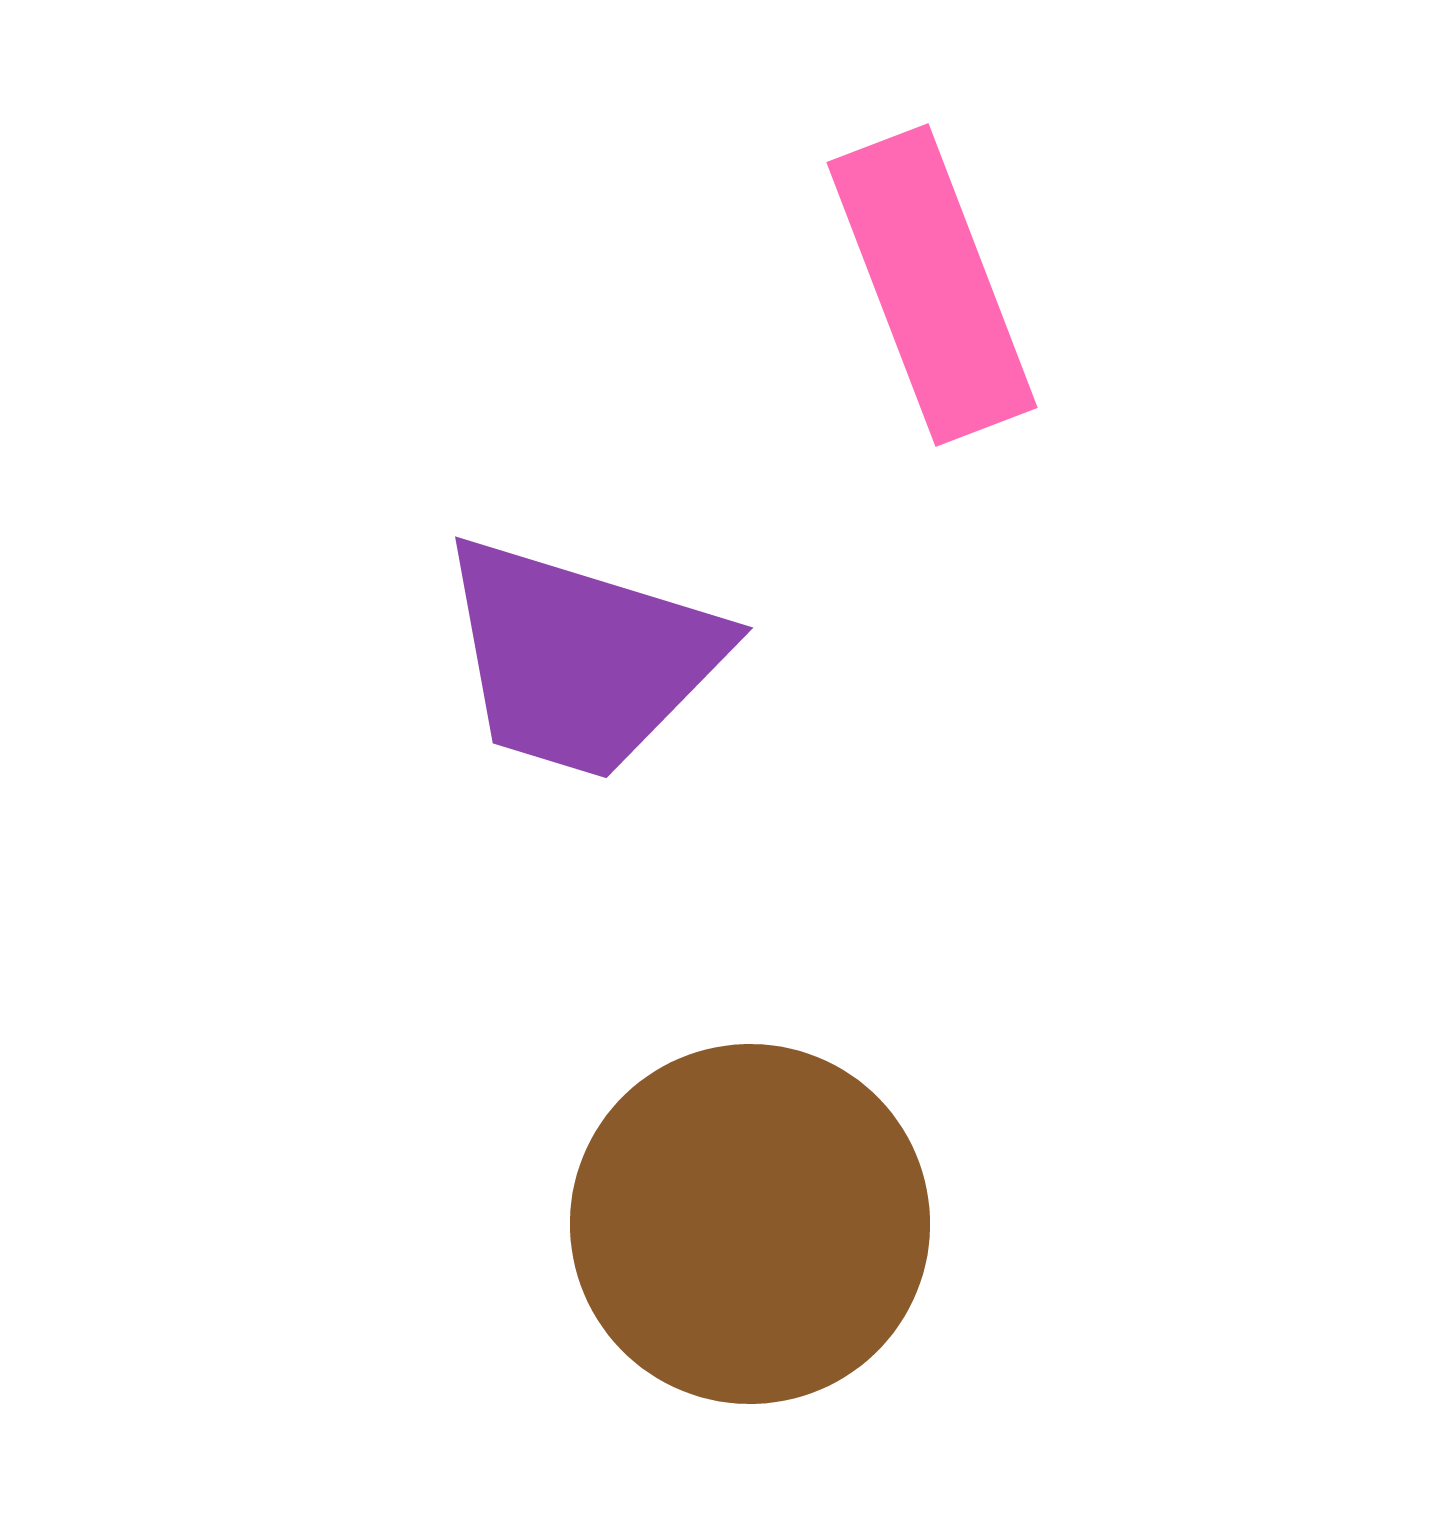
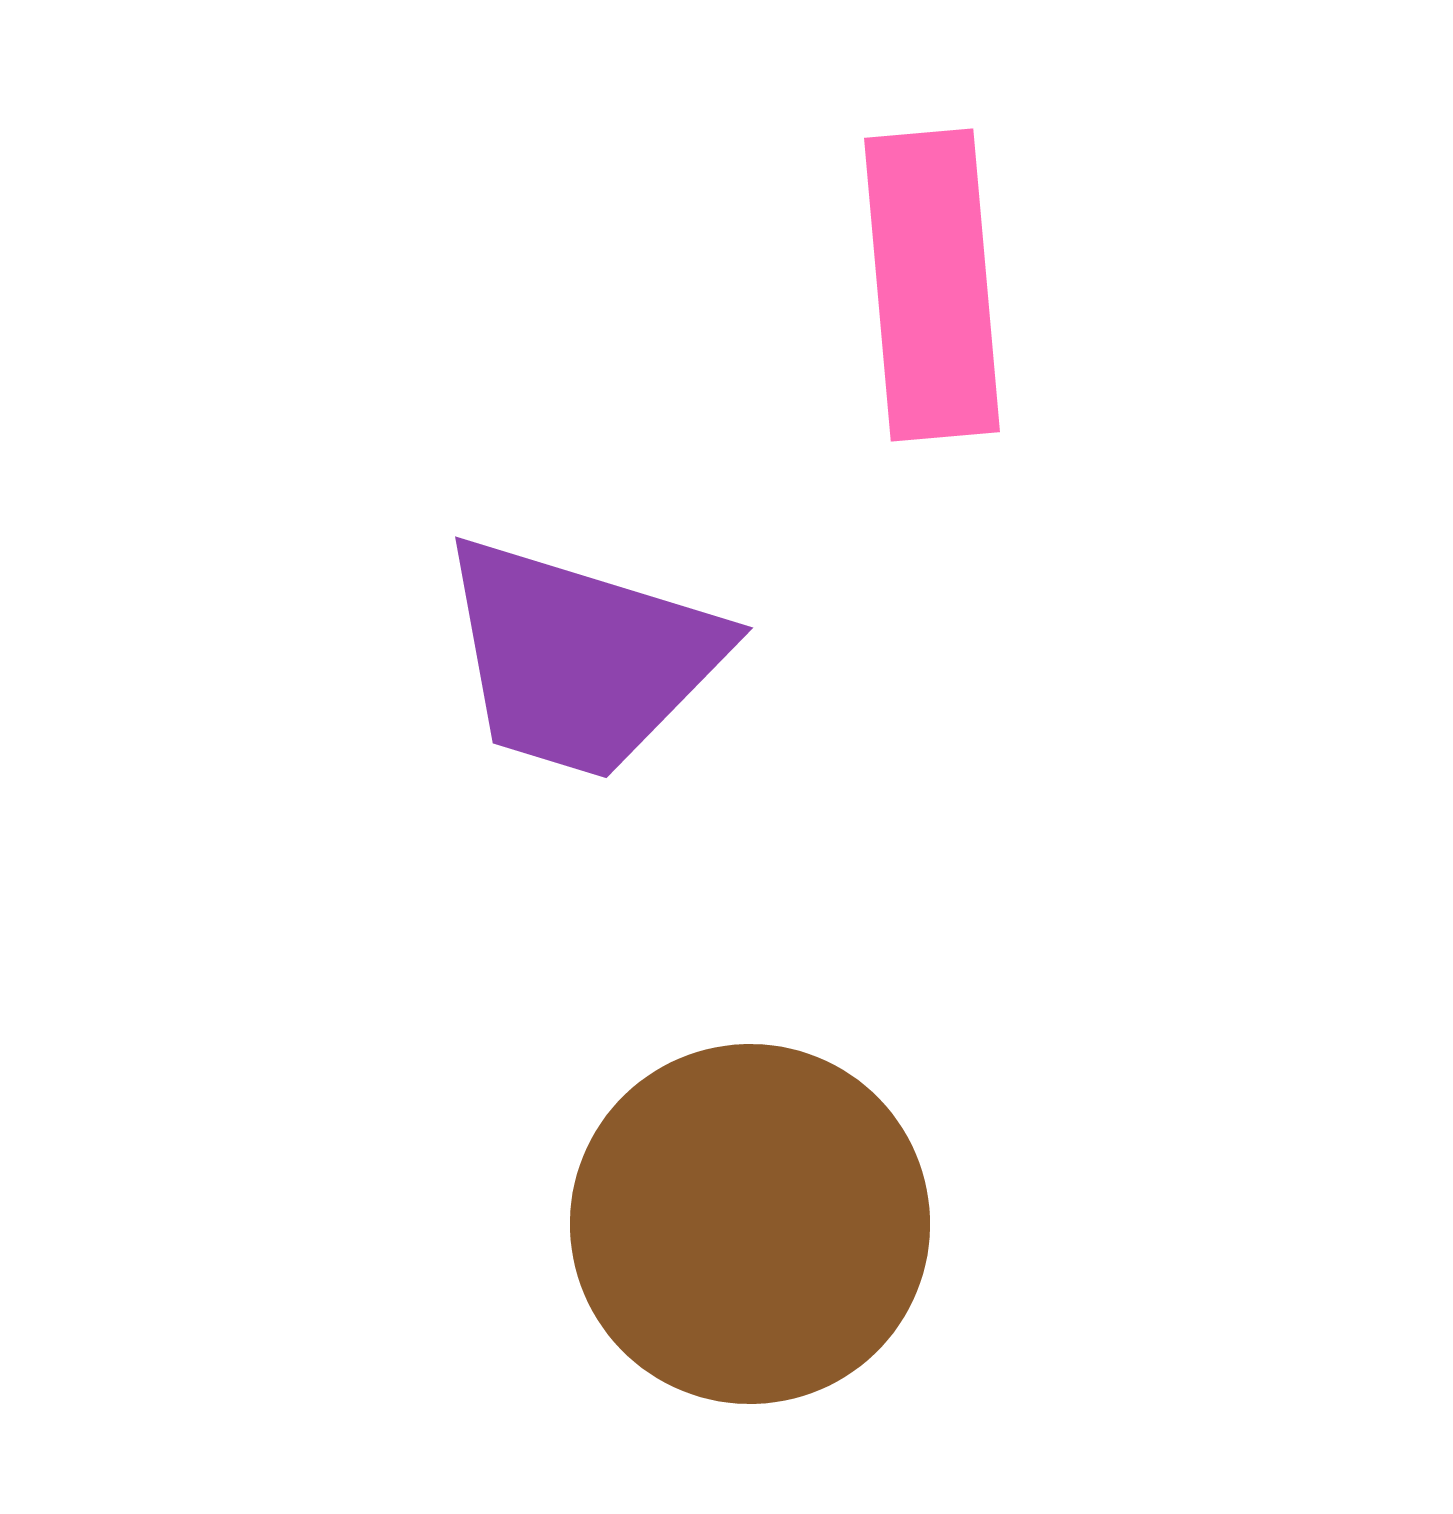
pink rectangle: rotated 16 degrees clockwise
